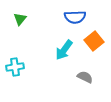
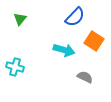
blue semicircle: rotated 45 degrees counterclockwise
orange square: rotated 18 degrees counterclockwise
cyan arrow: rotated 110 degrees counterclockwise
cyan cross: rotated 24 degrees clockwise
